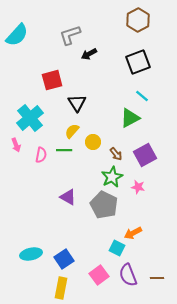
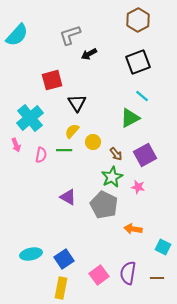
orange arrow: moved 4 px up; rotated 36 degrees clockwise
cyan square: moved 46 px right, 1 px up
purple semicircle: moved 2 px up; rotated 30 degrees clockwise
